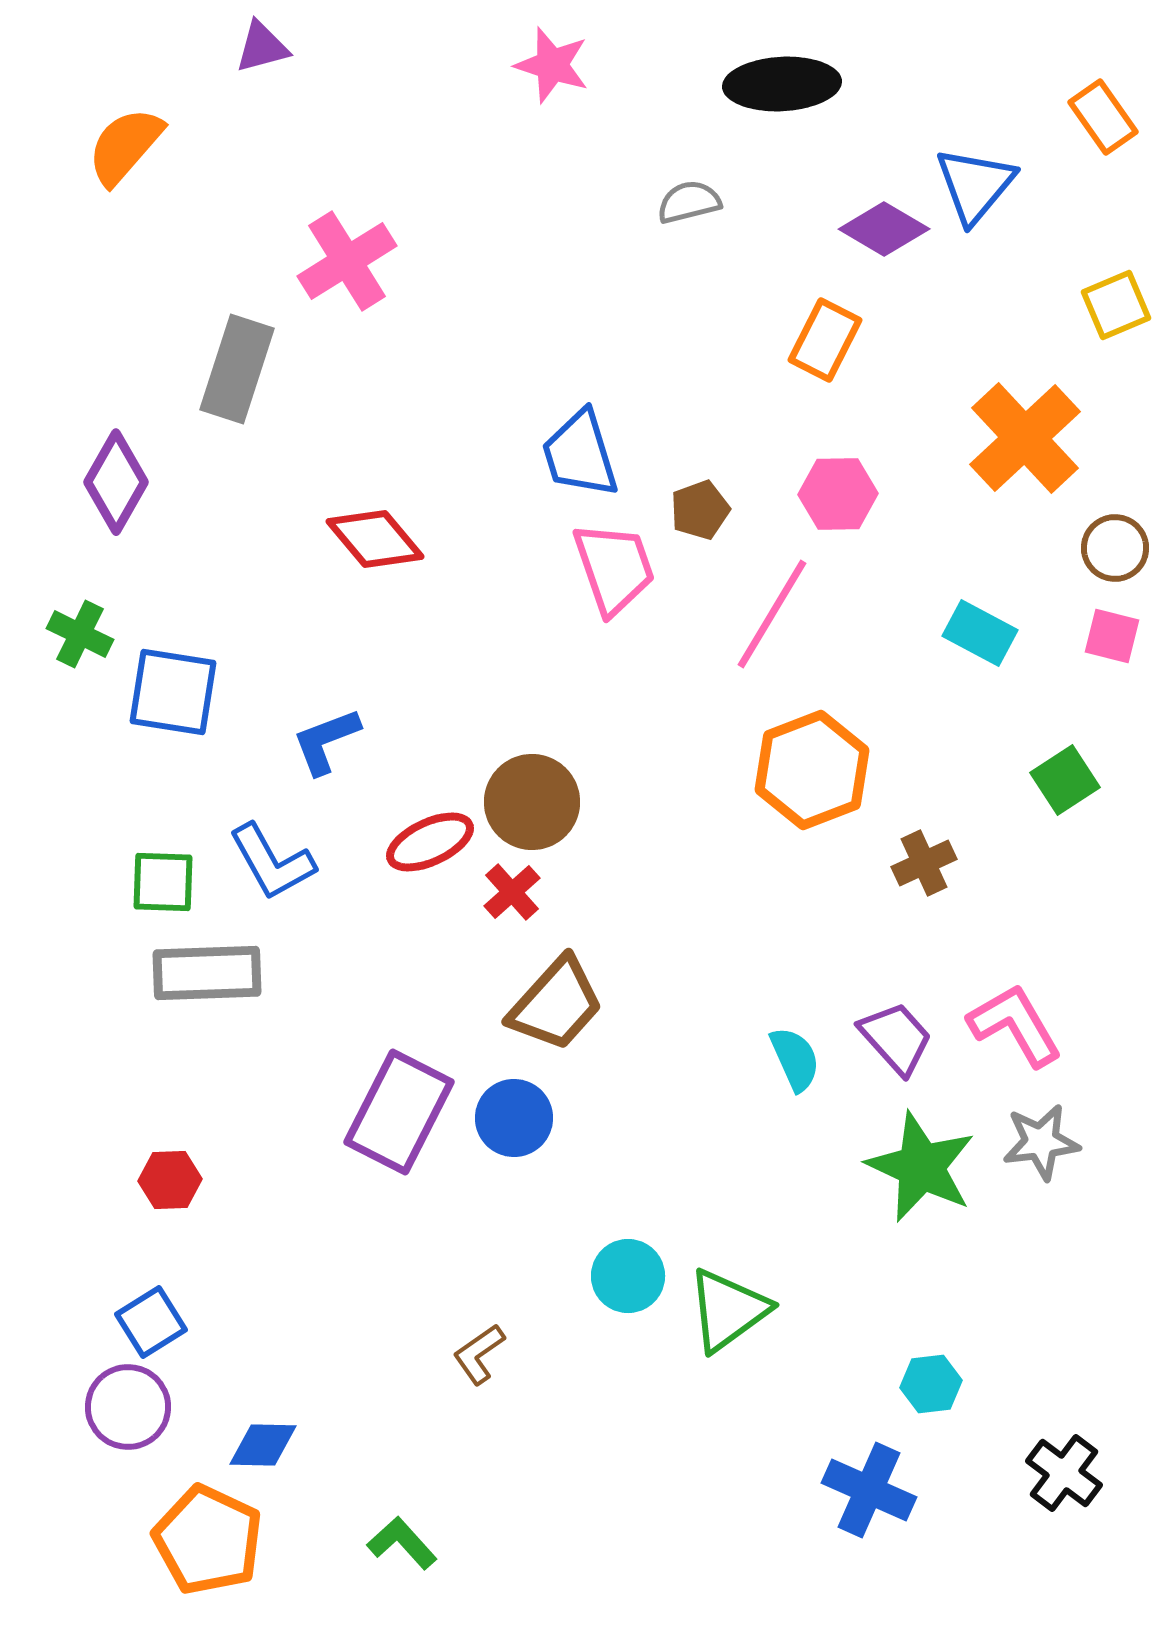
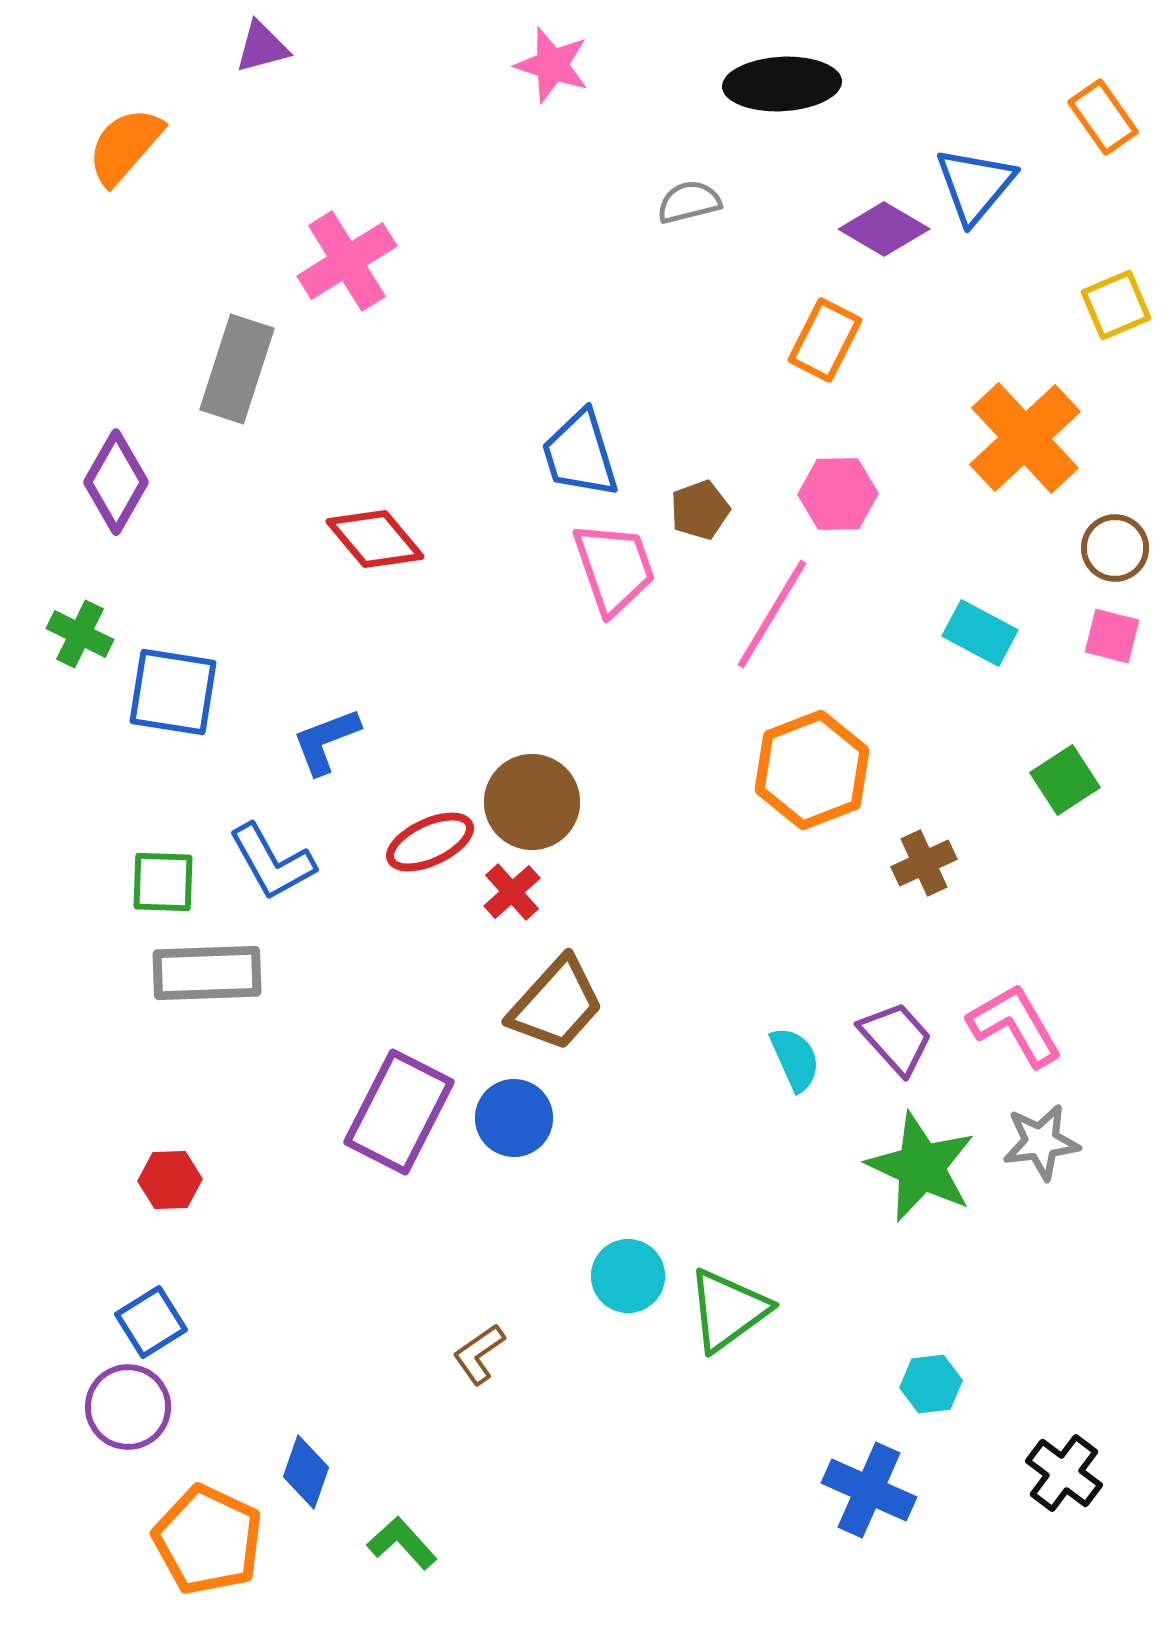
blue diamond at (263, 1445): moved 43 px right, 27 px down; rotated 72 degrees counterclockwise
